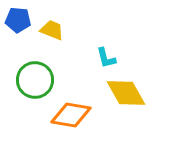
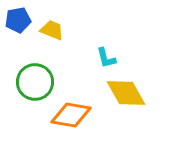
blue pentagon: rotated 15 degrees counterclockwise
green circle: moved 2 px down
